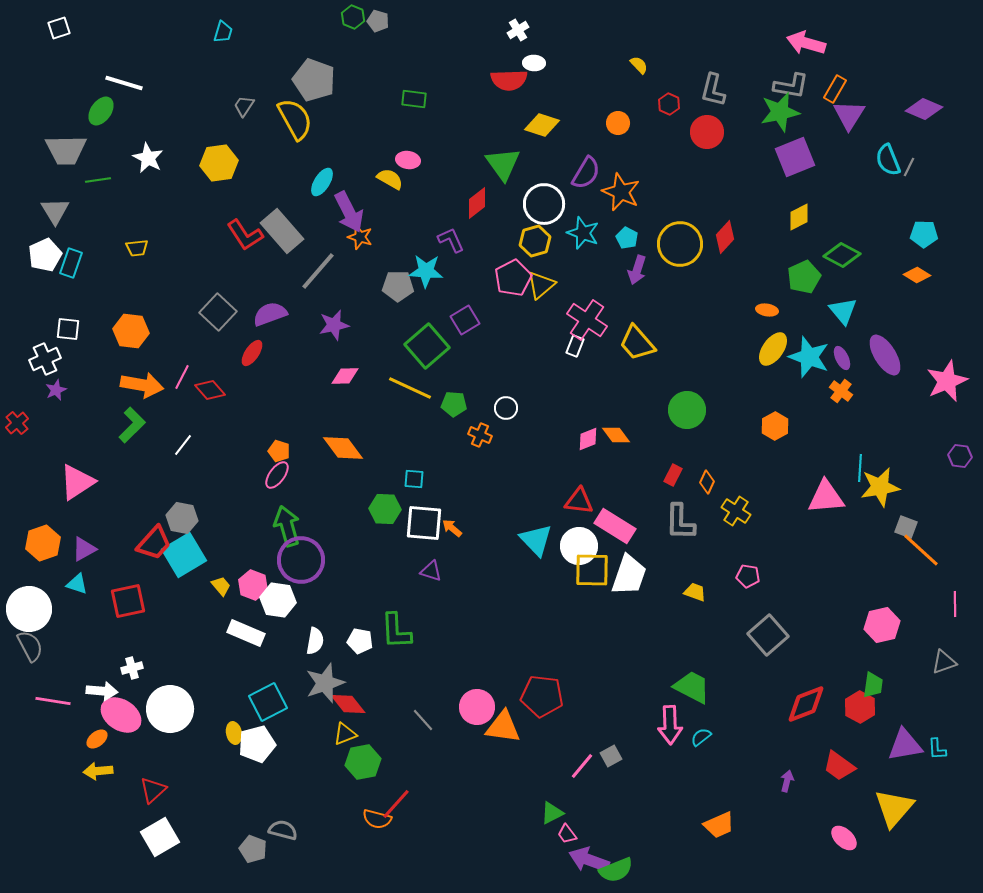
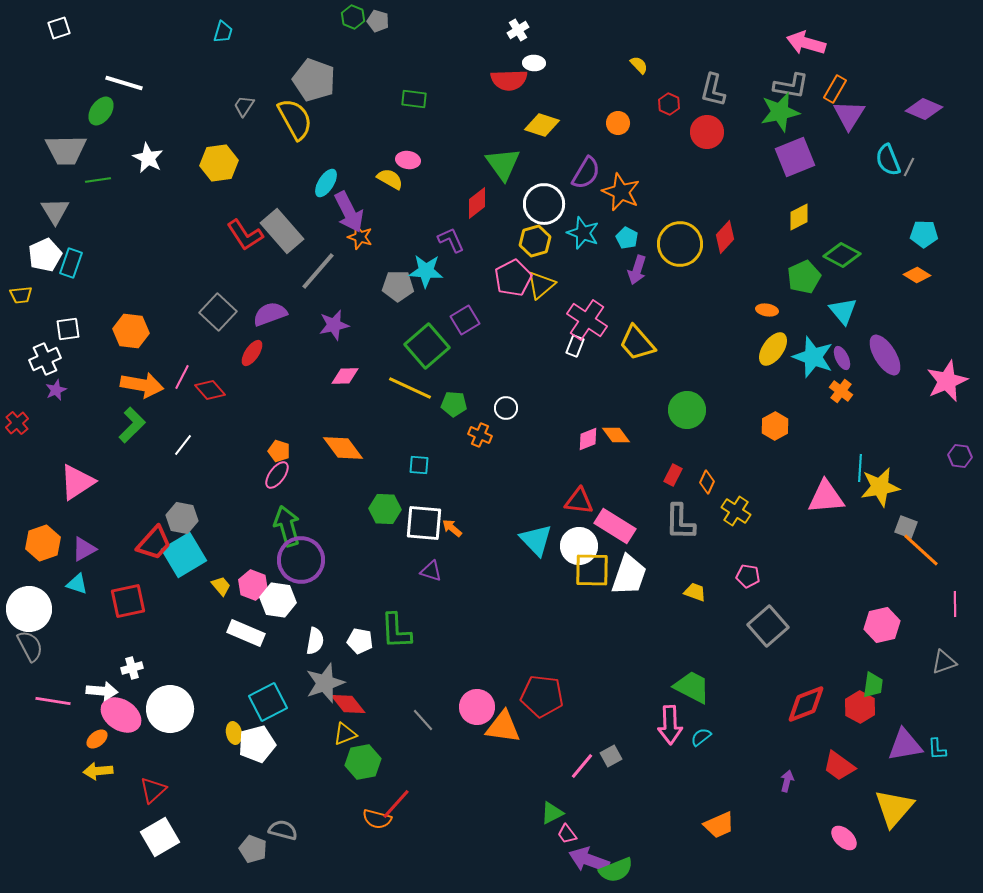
cyan ellipse at (322, 182): moved 4 px right, 1 px down
yellow trapezoid at (137, 248): moved 116 px left, 47 px down
white square at (68, 329): rotated 15 degrees counterclockwise
cyan star at (809, 357): moved 4 px right
cyan square at (414, 479): moved 5 px right, 14 px up
gray square at (768, 635): moved 9 px up
